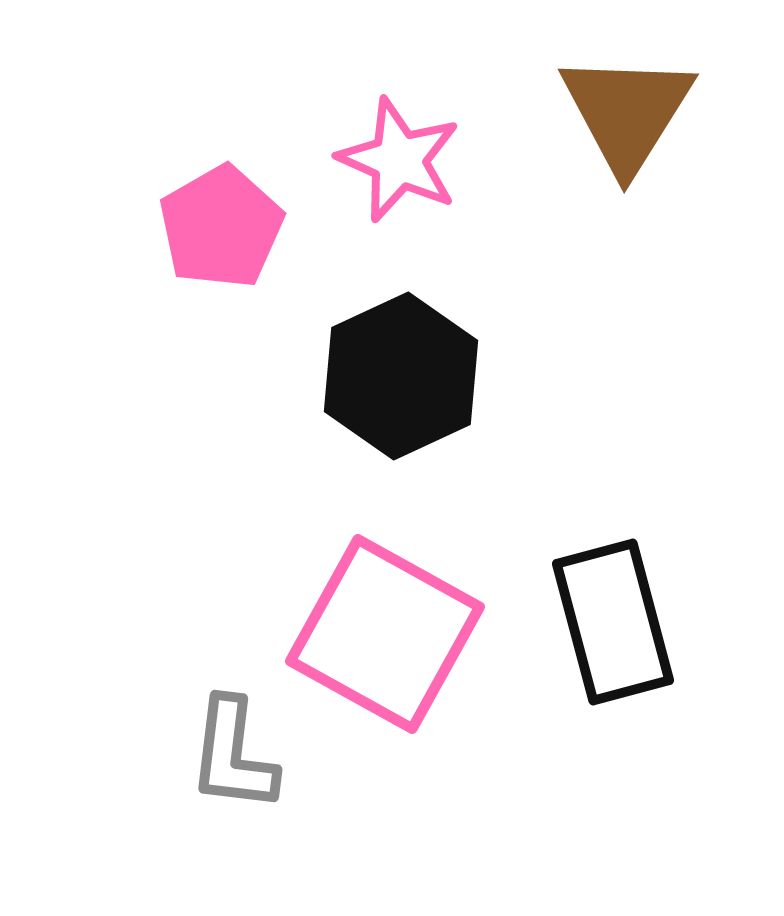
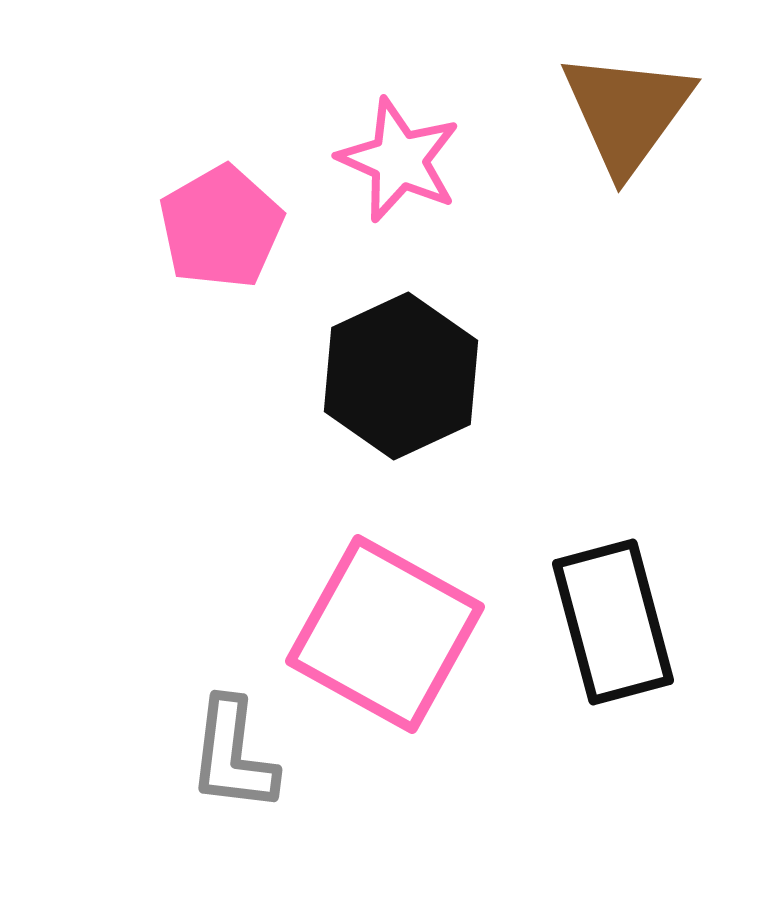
brown triangle: rotated 4 degrees clockwise
